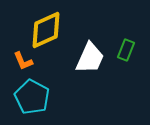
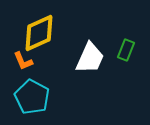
yellow diamond: moved 7 px left, 3 px down
